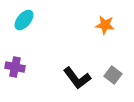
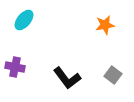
orange star: rotated 18 degrees counterclockwise
black L-shape: moved 10 px left
